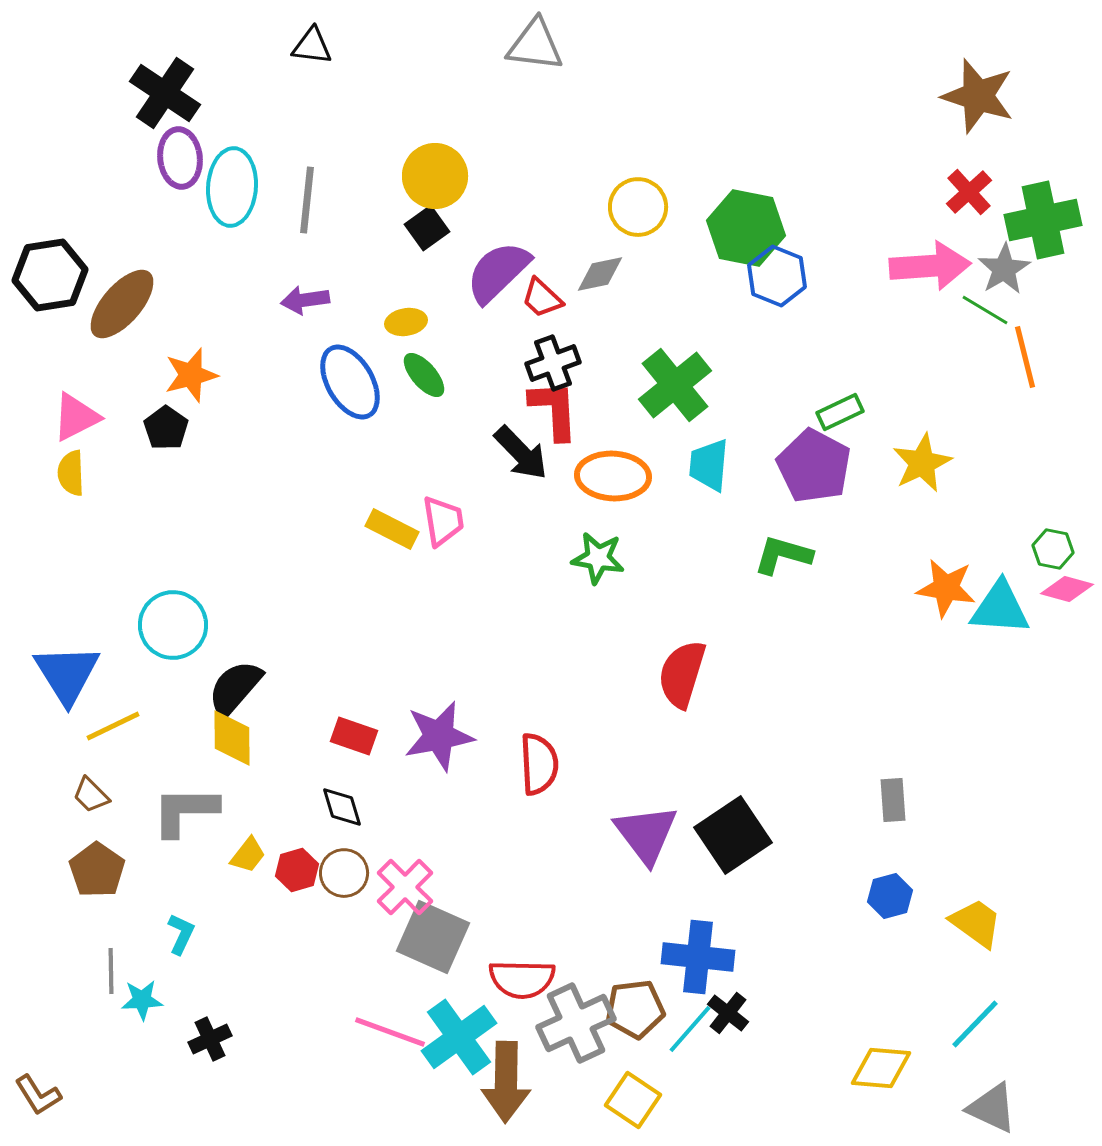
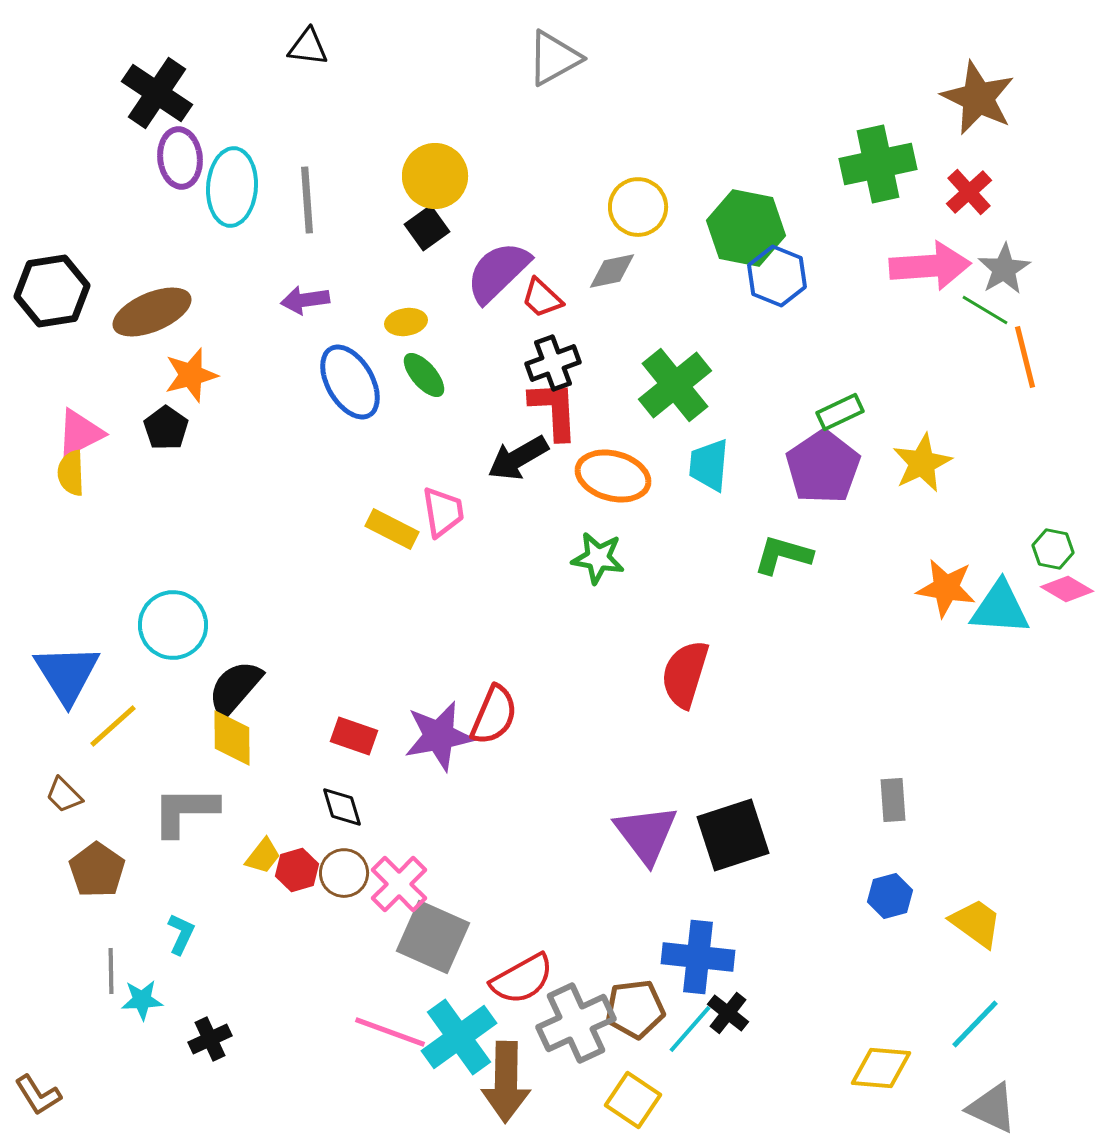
gray triangle at (535, 45): moved 19 px right, 13 px down; rotated 36 degrees counterclockwise
black triangle at (312, 46): moved 4 px left, 1 px down
black cross at (165, 93): moved 8 px left
brown star at (978, 96): moved 2 px down; rotated 8 degrees clockwise
gray line at (307, 200): rotated 10 degrees counterclockwise
green cross at (1043, 220): moved 165 px left, 56 px up
gray diamond at (600, 274): moved 12 px right, 3 px up
black hexagon at (50, 275): moved 2 px right, 16 px down
brown ellipse at (122, 304): moved 30 px right, 8 px down; rotated 26 degrees clockwise
pink triangle at (76, 417): moved 4 px right, 16 px down
black arrow at (521, 453): moved 3 px left, 5 px down; rotated 104 degrees clockwise
purple pentagon at (814, 466): moved 9 px right, 1 px down; rotated 10 degrees clockwise
orange ellipse at (613, 476): rotated 12 degrees clockwise
pink trapezoid at (443, 521): moved 9 px up
pink diamond at (1067, 589): rotated 15 degrees clockwise
red semicircle at (682, 674): moved 3 px right
yellow line at (113, 726): rotated 16 degrees counterclockwise
red semicircle at (539, 764): moved 45 px left, 49 px up; rotated 26 degrees clockwise
brown trapezoid at (91, 795): moved 27 px left
black square at (733, 835): rotated 16 degrees clockwise
yellow trapezoid at (248, 855): moved 15 px right, 1 px down
pink cross at (405, 887): moved 6 px left, 3 px up
red semicircle at (522, 979): rotated 30 degrees counterclockwise
